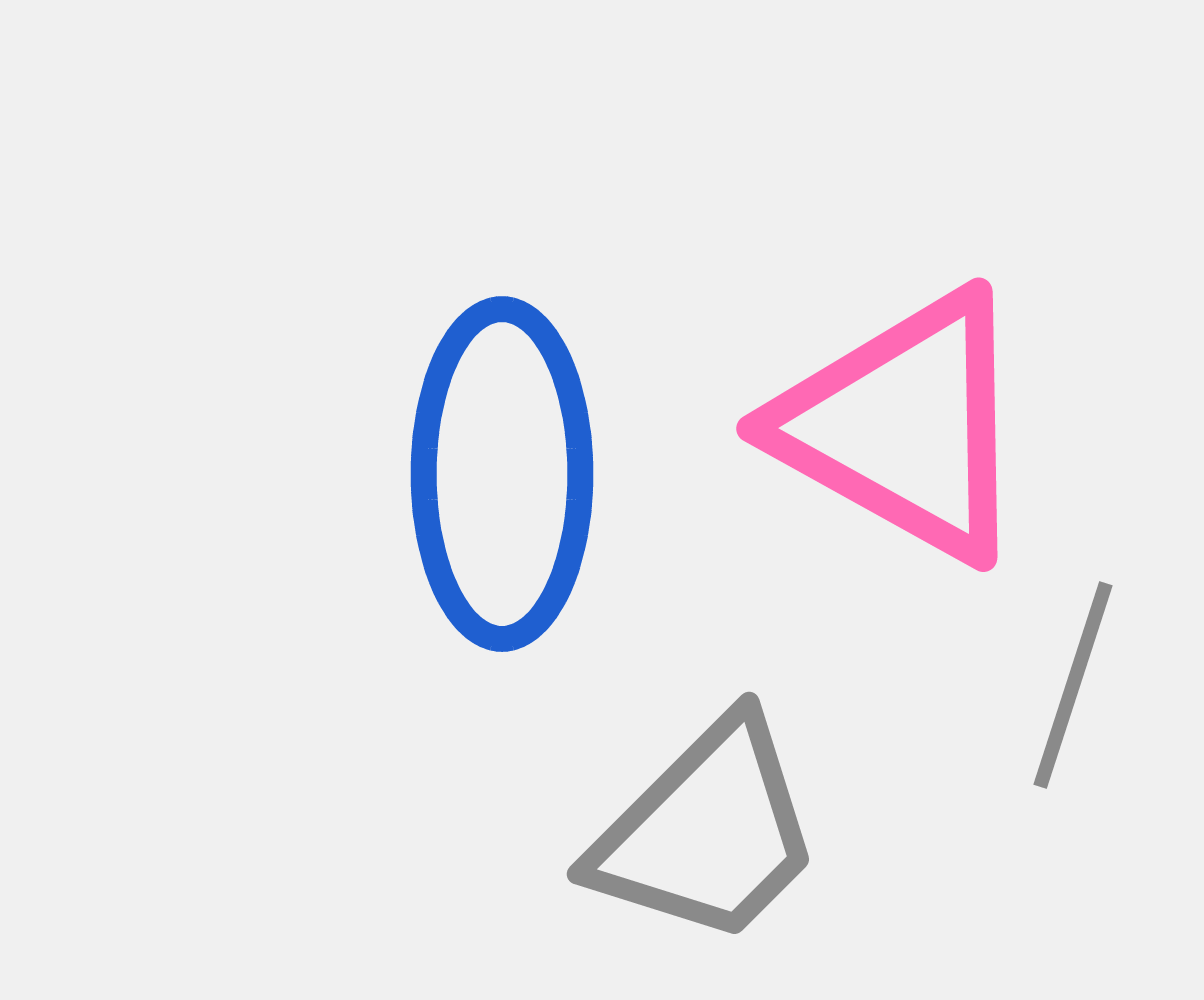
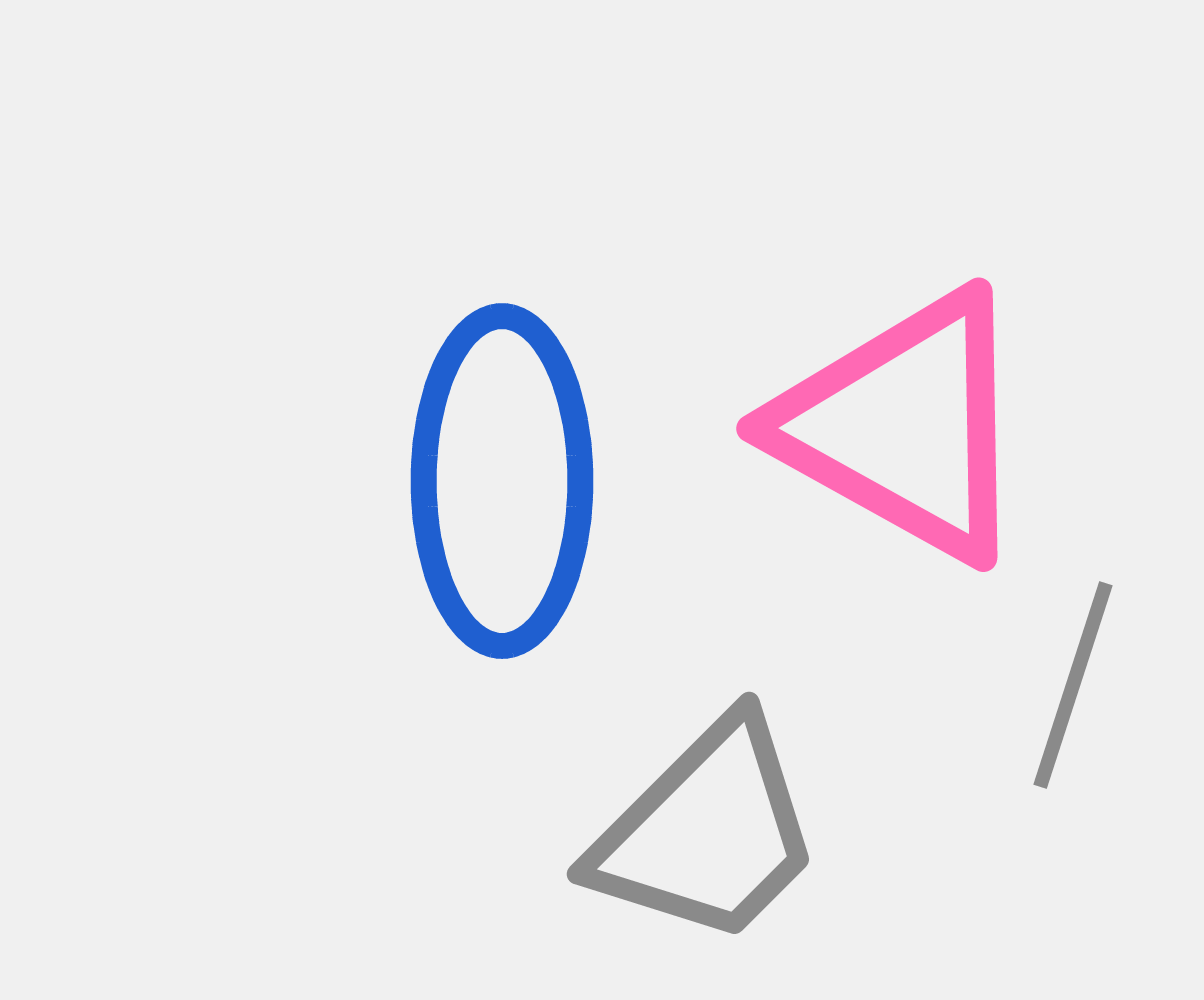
blue ellipse: moved 7 px down
